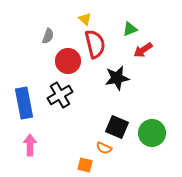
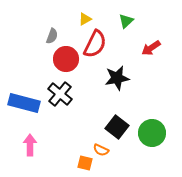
yellow triangle: rotated 48 degrees clockwise
green triangle: moved 4 px left, 8 px up; rotated 21 degrees counterclockwise
gray semicircle: moved 4 px right
red semicircle: rotated 40 degrees clockwise
red arrow: moved 8 px right, 2 px up
red circle: moved 2 px left, 2 px up
black cross: moved 1 px up; rotated 20 degrees counterclockwise
blue rectangle: rotated 64 degrees counterclockwise
black square: rotated 15 degrees clockwise
orange semicircle: moved 3 px left, 2 px down
orange square: moved 2 px up
